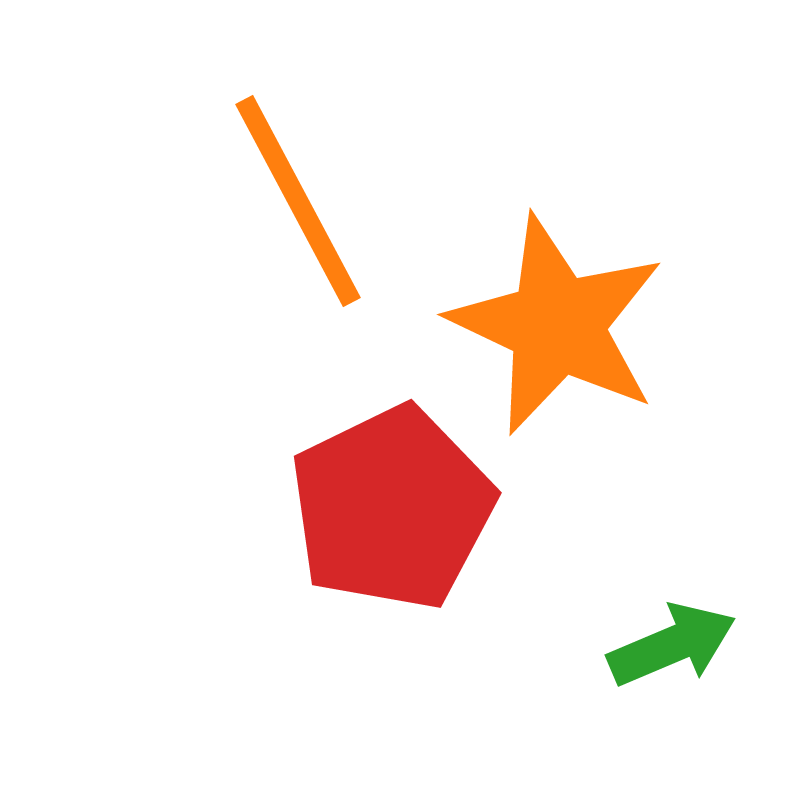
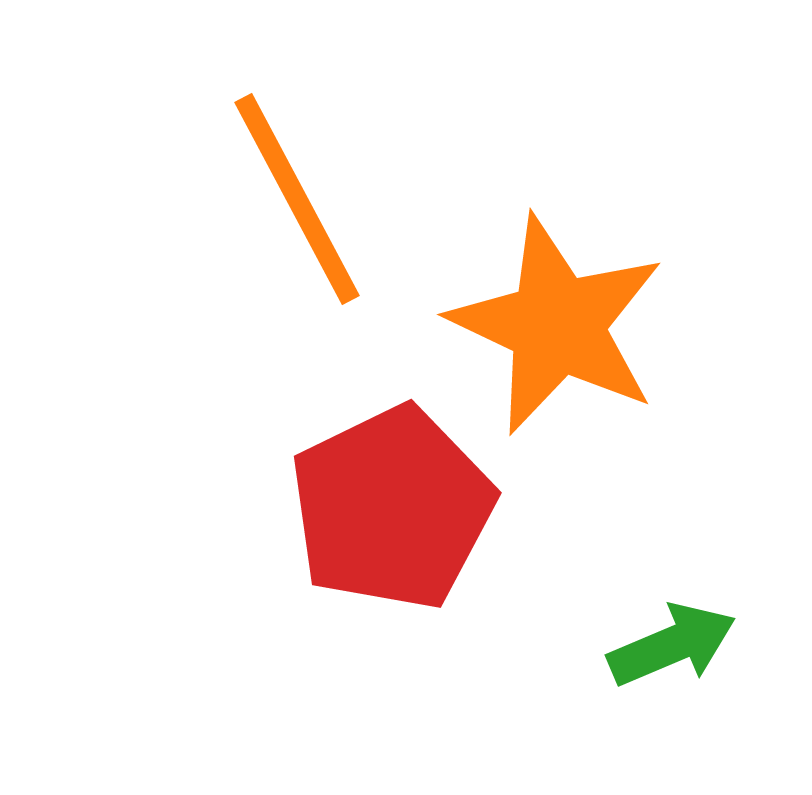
orange line: moved 1 px left, 2 px up
